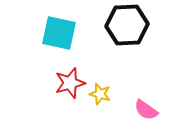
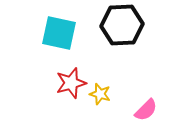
black hexagon: moved 5 px left
red star: moved 1 px right
pink semicircle: rotated 80 degrees counterclockwise
